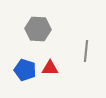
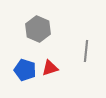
gray hexagon: rotated 20 degrees clockwise
red triangle: rotated 18 degrees counterclockwise
